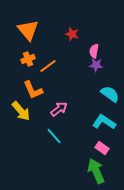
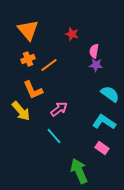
orange line: moved 1 px right, 1 px up
green arrow: moved 17 px left
